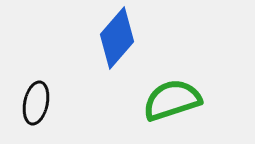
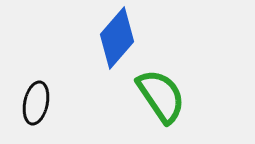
green semicircle: moved 11 px left, 4 px up; rotated 74 degrees clockwise
